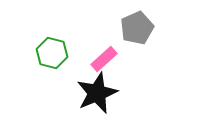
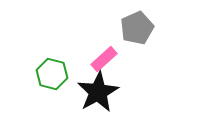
green hexagon: moved 21 px down
black star: moved 1 px right, 1 px up; rotated 6 degrees counterclockwise
